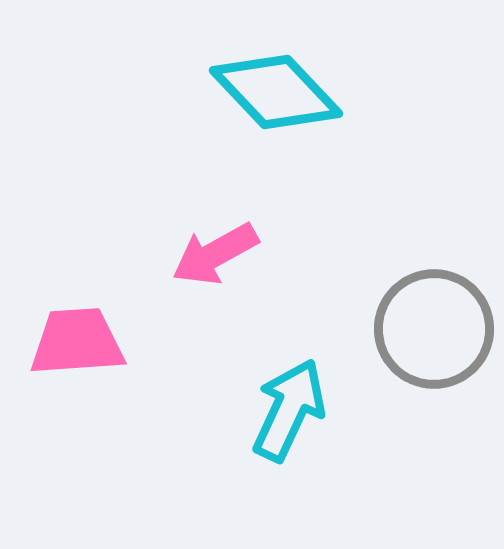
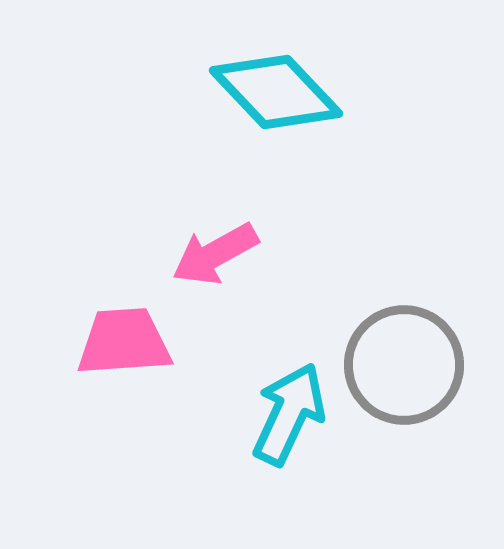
gray circle: moved 30 px left, 36 px down
pink trapezoid: moved 47 px right
cyan arrow: moved 4 px down
